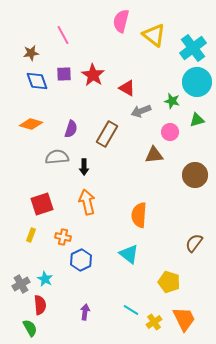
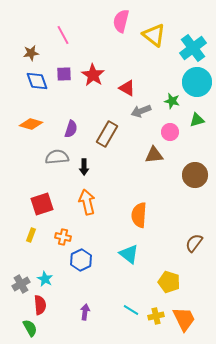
yellow cross: moved 2 px right, 6 px up; rotated 21 degrees clockwise
